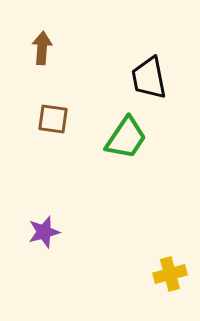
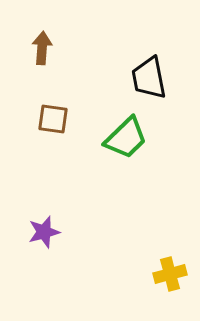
green trapezoid: rotated 12 degrees clockwise
